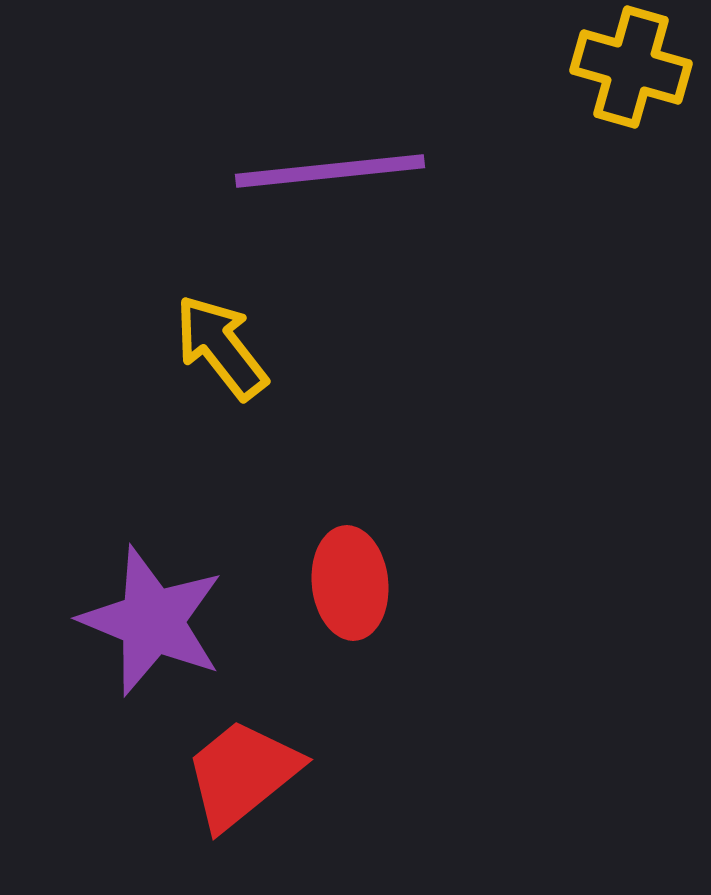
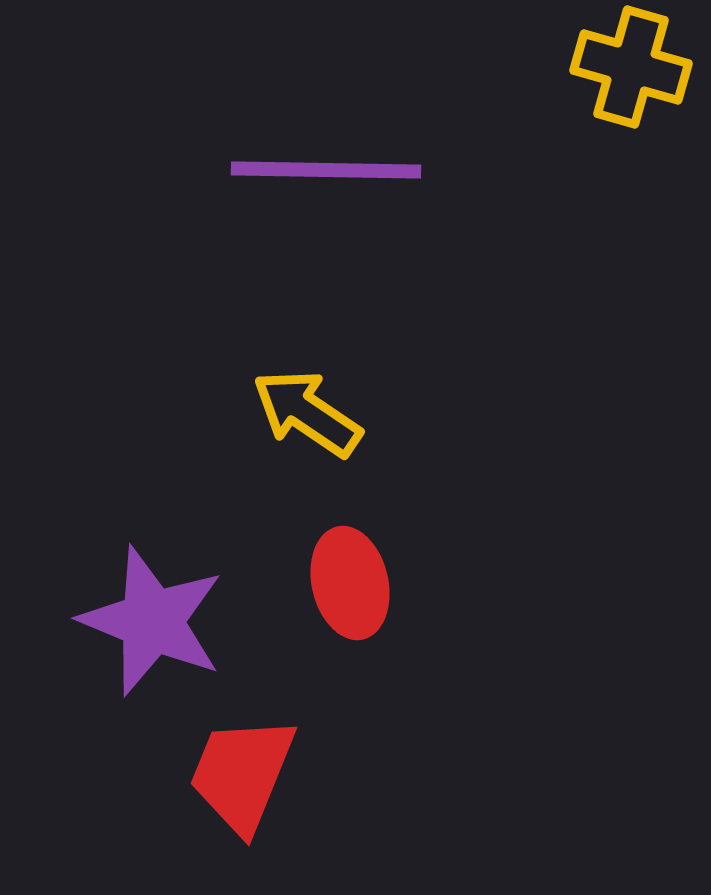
purple line: moved 4 px left, 1 px up; rotated 7 degrees clockwise
yellow arrow: moved 86 px right, 66 px down; rotated 18 degrees counterclockwise
red ellipse: rotated 7 degrees counterclockwise
red trapezoid: rotated 29 degrees counterclockwise
